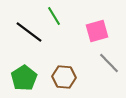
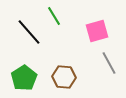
black line: rotated 12 degrees clockwise
gray line: rotated 15 degrees clockwise
